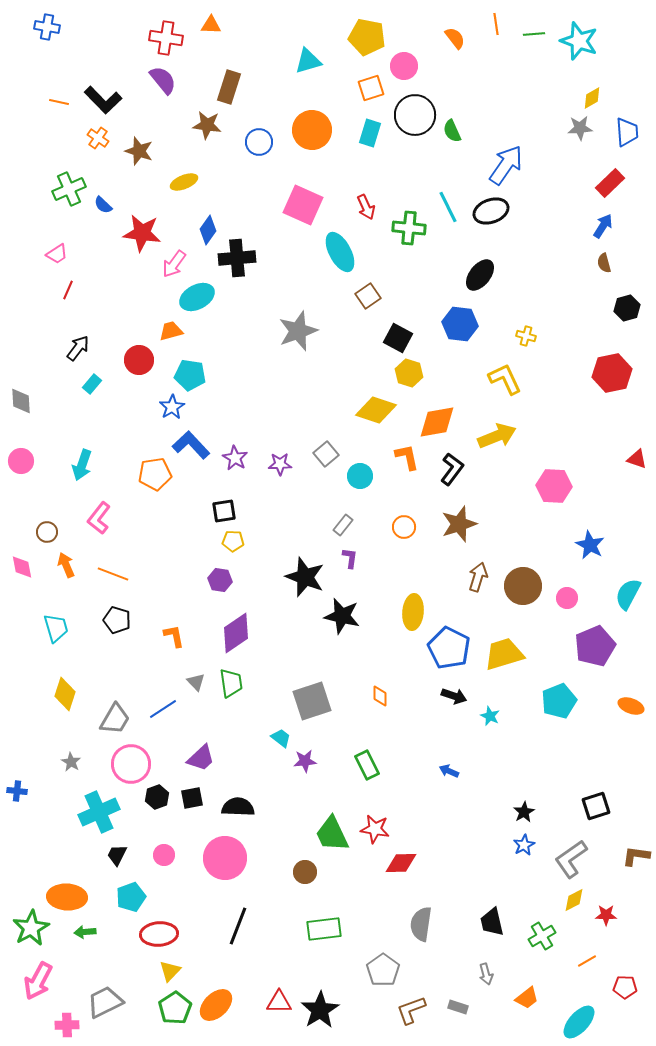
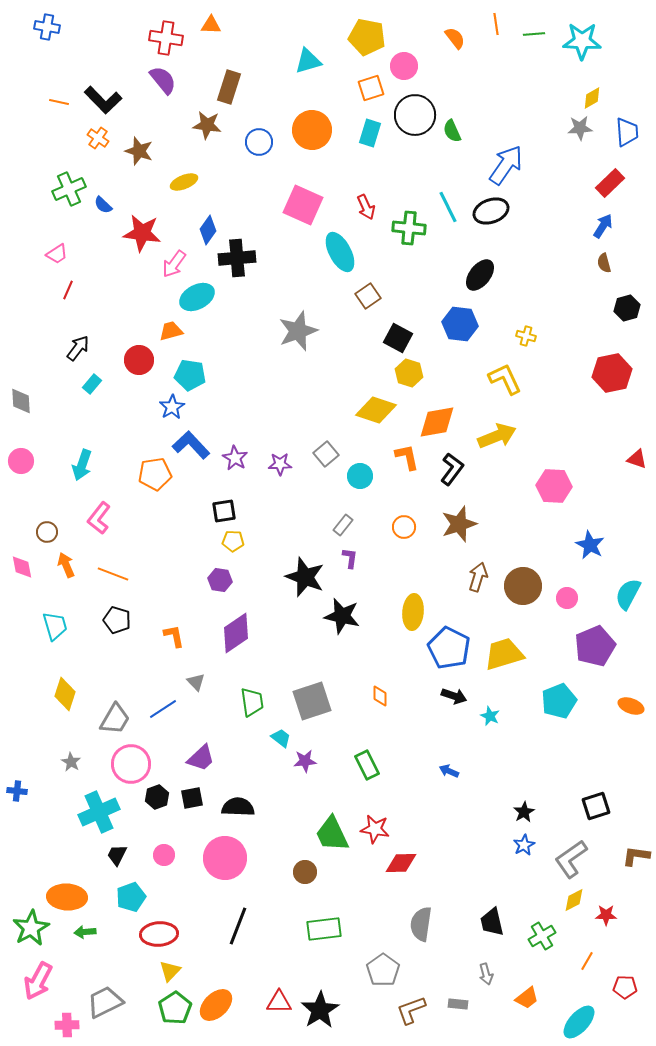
cyan star at (579, 41): moved 3 px right; rotated 18 degrees counterclockwise
cyan trapezoid at (56, 628): moved 1 px left, 2 px up
green trapezoid at (231, 683): moved 21 px right, 19 px down
orange line at (587, 961): rotated 30 degrees counterclockwise
gray rectangle at (458, 1007): moved 3 px up; rotated 12 degrees counterclockwise
